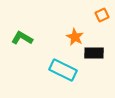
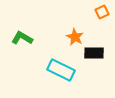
orange square: moved 3 px up
cyan rectangle: moved 2 px left
